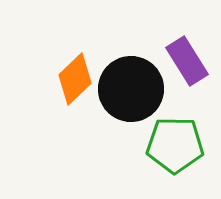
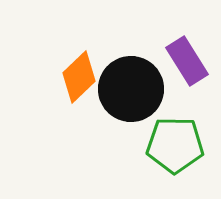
orange diamond: moved 4 px right, 2 px up
